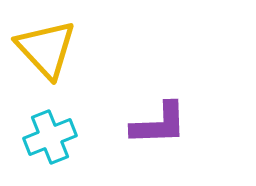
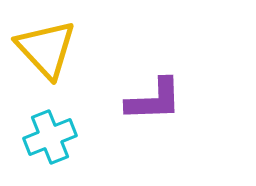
purple L-shape: moved 5 px left, 24 px up
